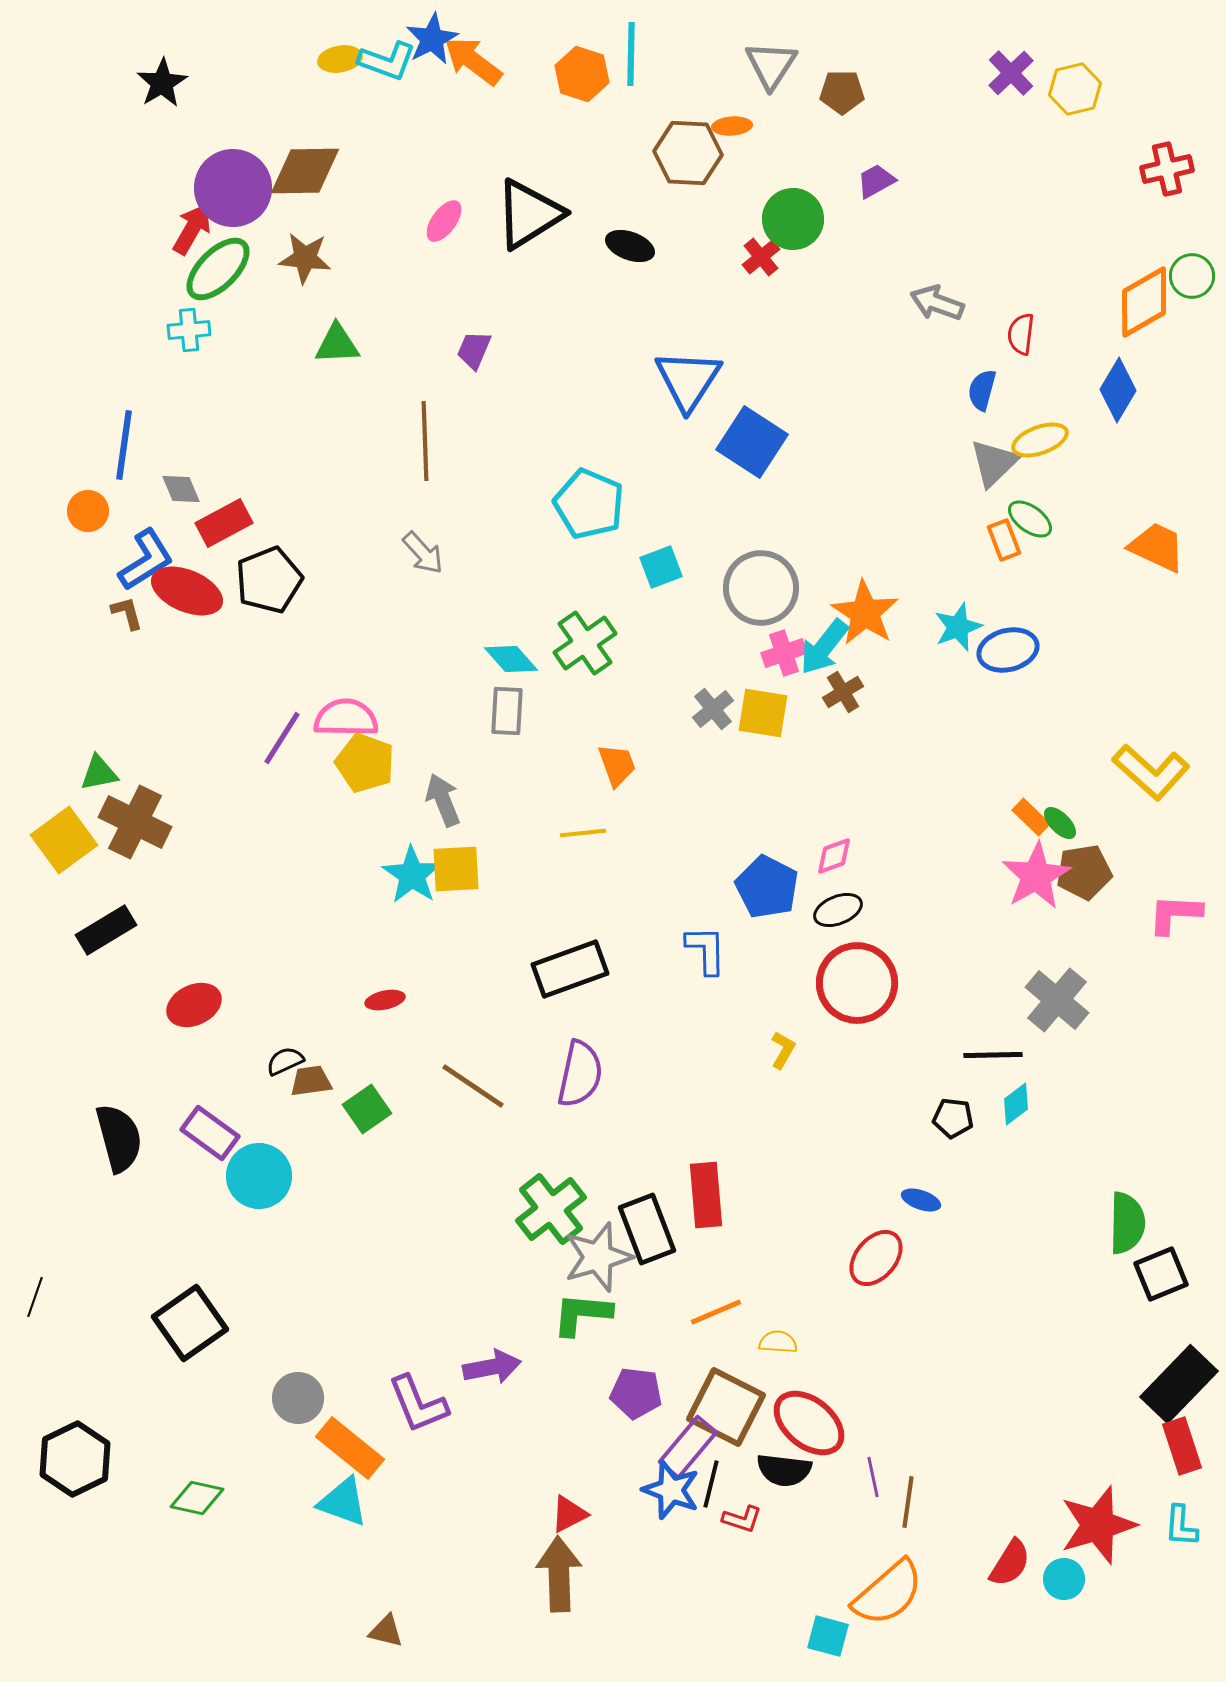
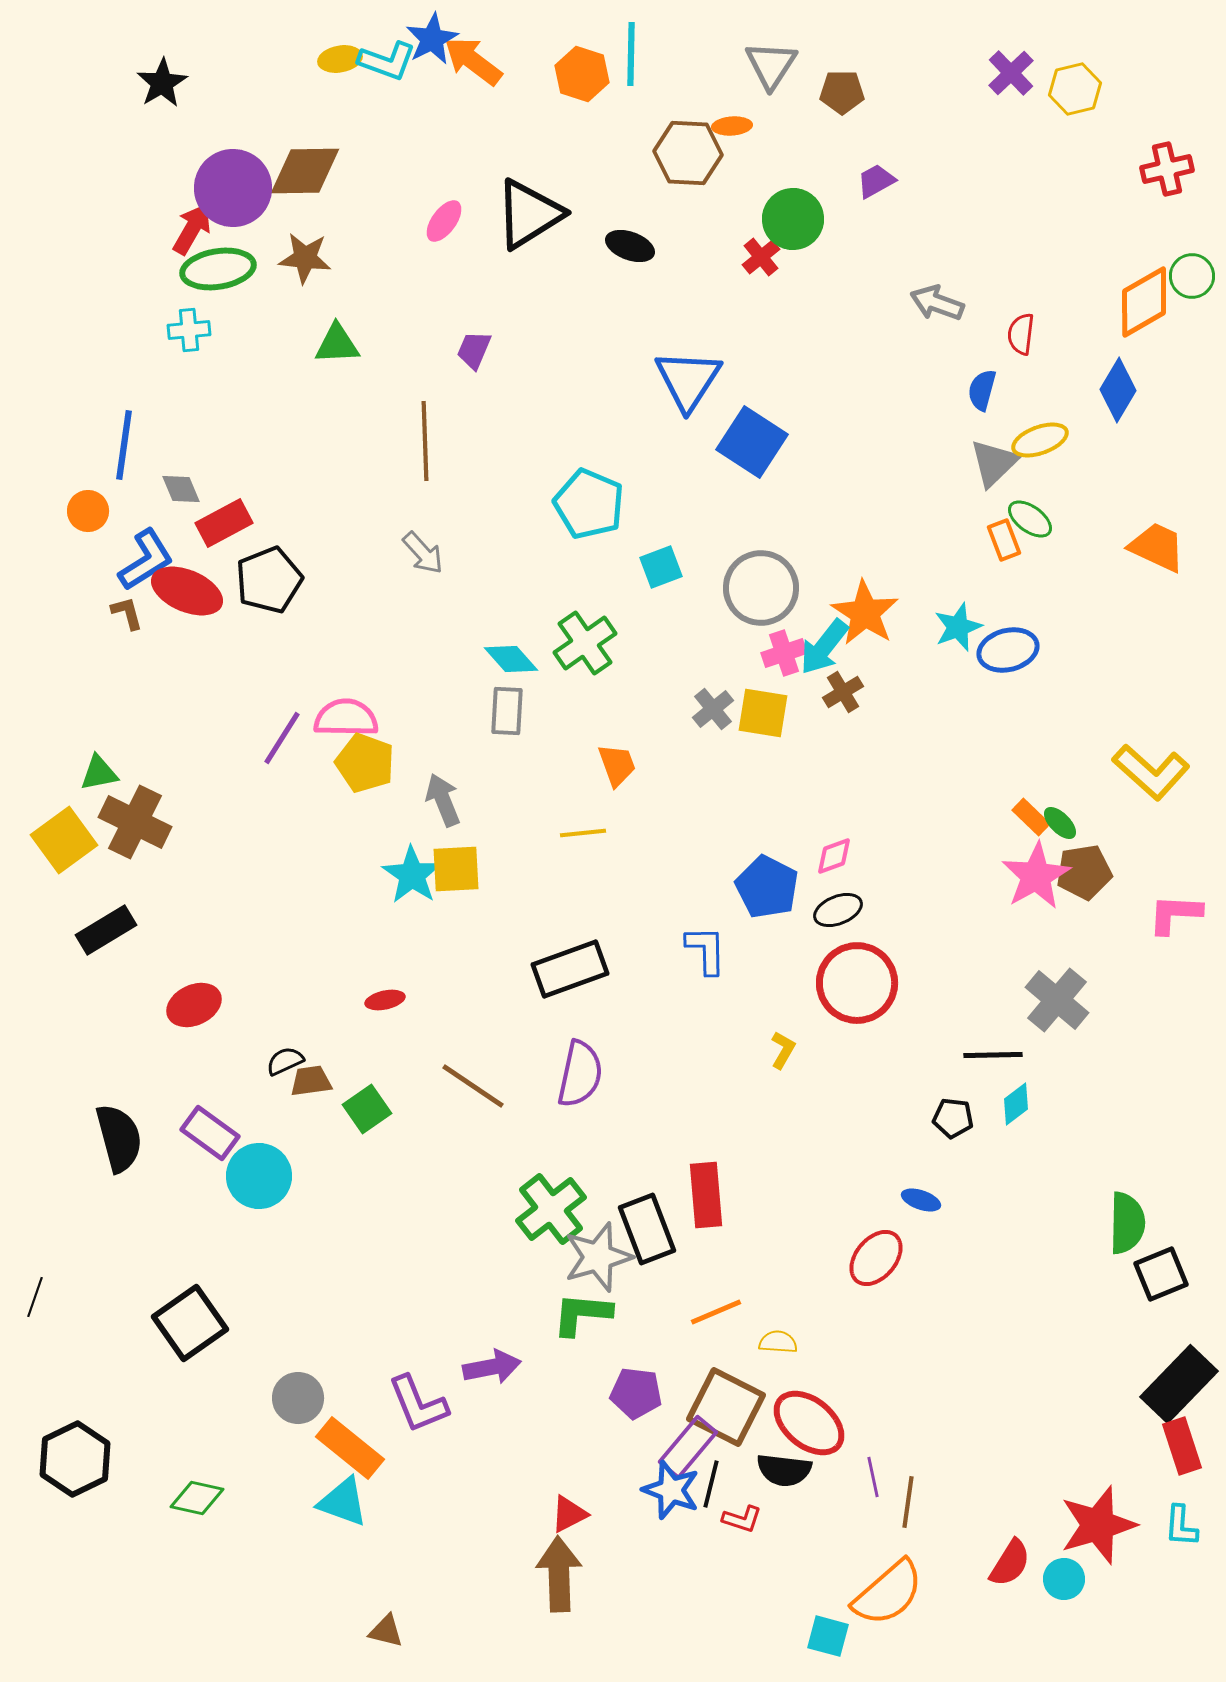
green ellipse at (218, 269): rotated 36 degrees clockwise
